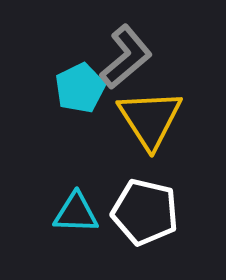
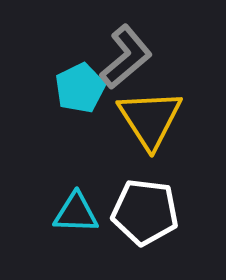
white pentagon: rotated 6 degrees counterclockwise
